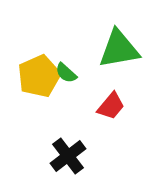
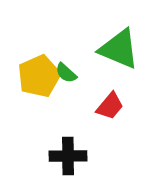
green triangle: rotated 33 degrees clockwise
red trapezoid: moved 1 px left
black cross: rotated 36 degrees clockwise
